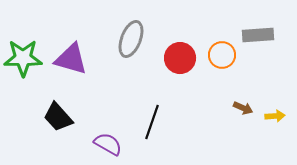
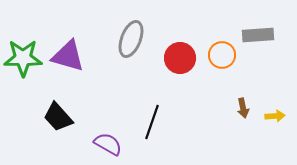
purple triangle: moved 3 px left, 3 px up
brown arrow: rotated 54 degrees clockwise
